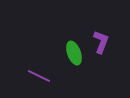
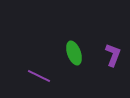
purple L-shape: moved 12 px right, 13 px down
